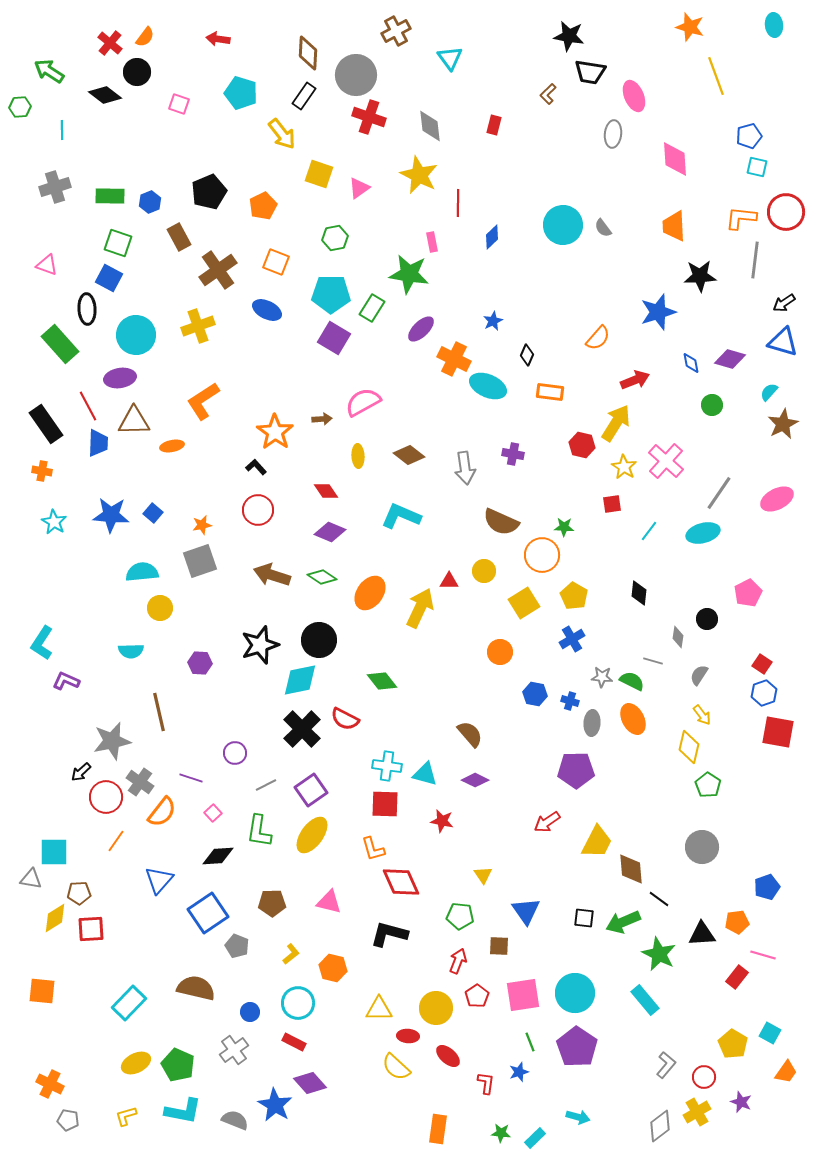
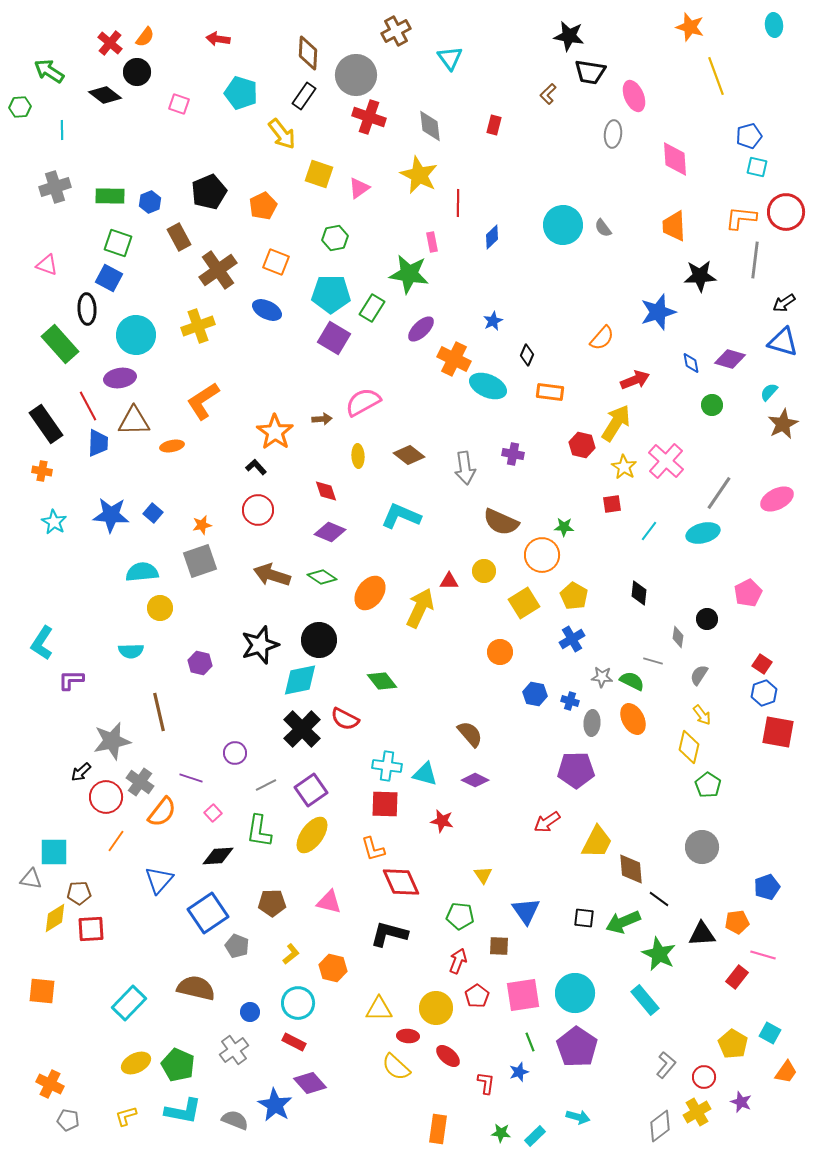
orange semicircle at (598, 338): moved 4 px right
red diamond at (326, 491): rotated 15 degrees clockwise
purple hexagon at (200, 663): rotated 10 degrees clockwise
purple L-shape at (66, 681): moved 5 px right, 1 px up; rotated 24 degrees counterclockwise
cyan rectangle at (535, 1138): moved 2 px up
